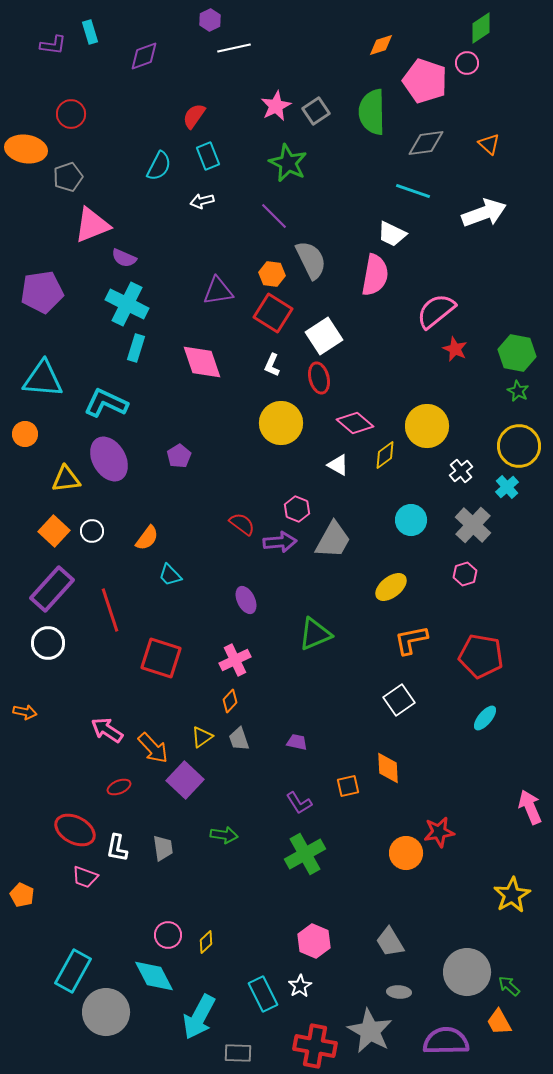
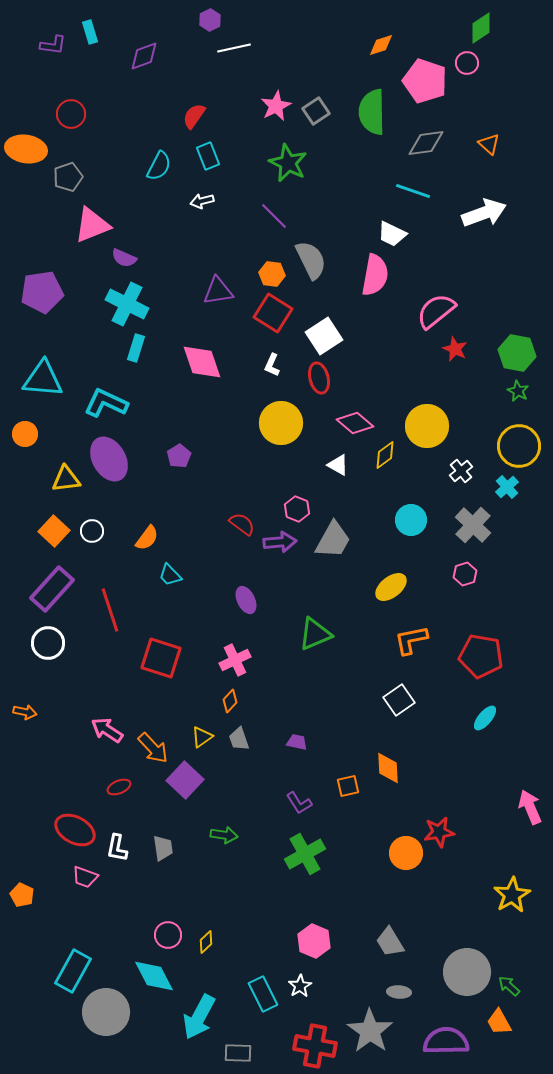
gray star at (370, 1031): rotated 6 degrees clockwise
